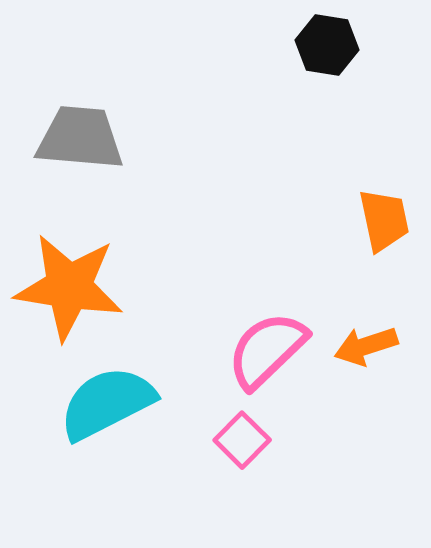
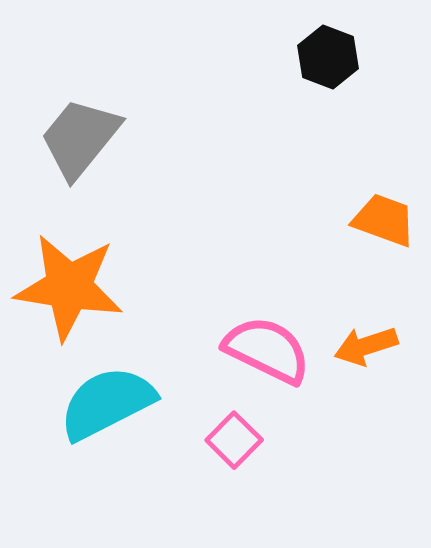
black hexagon: moved 1 px right, 12 px down; rotated 12 degrees clockwise
gray trapezoid: rotated 56 degrees counterclockwise
orange trapezoid: rotated 58 degrees counterclockwise
pink semicircle: rotated 70 degrees clockwise
pink square: moved 8 px left
